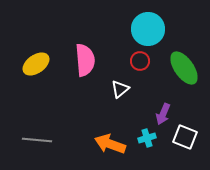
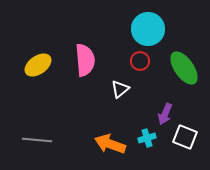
yellow ellipse: moved 2 px right, 1 px down
purple arrow: moved 2 px right
